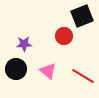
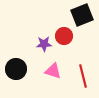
black square: moved 1 px up
purple star: moved 20 px right
pink triangle: moved 5 px right; rotated 24 degrees counterclockwise
red line: rotated 45 degrees clockwise
